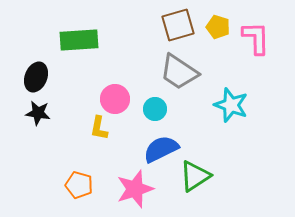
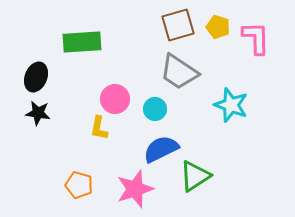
green rectangle: moved 3 px right, 2 px down
